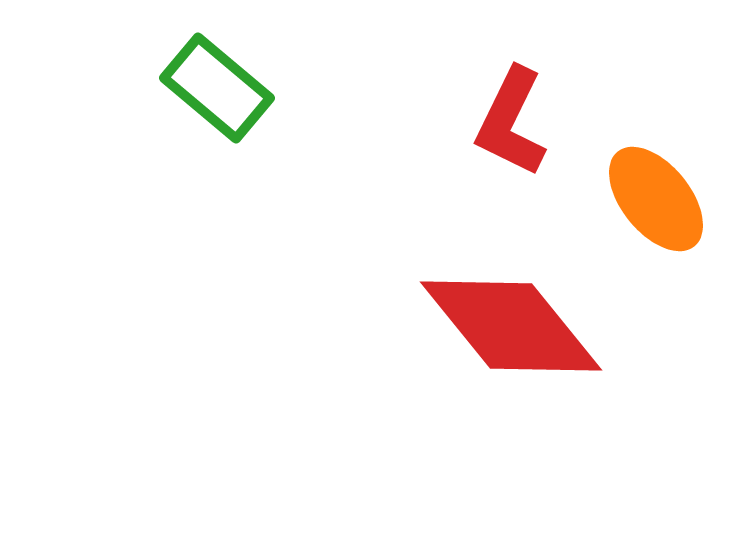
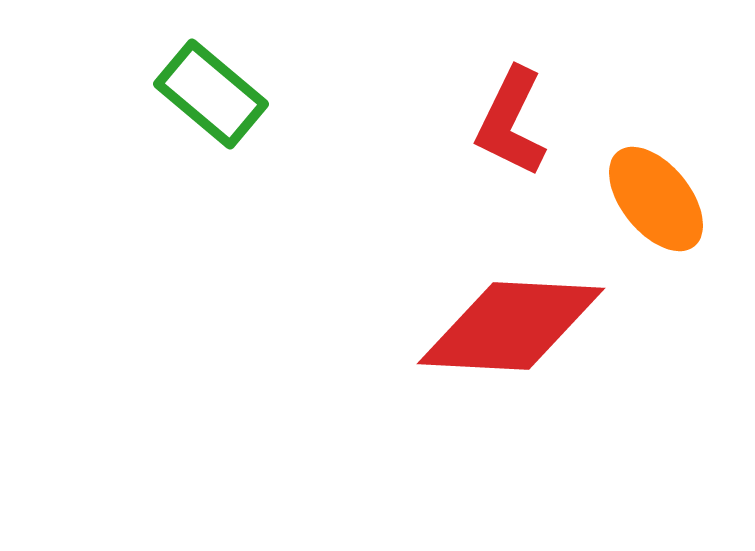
green rectangle: moved 6 px left, 6 px down
red diamond: rotated 48 degrees counterclockwise
